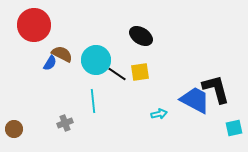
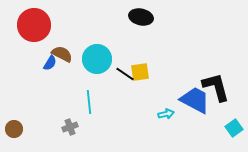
black ellipse: moved 19 px up; rotated 20 degrees counterclockwise
cyan circle: moved 1 px right, 1 px up
black line: moved 8 px right
black L-shape: moved 2 px up
cyan line: moved 4 px left, 1 px down
cyan arrow: moved 7 px right
gray cross: moved 5 px right, 4 px down
cyan square: rotated 24 degrees counterclockwise
